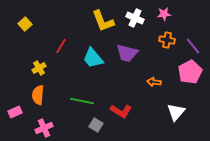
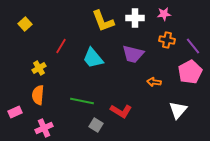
white cross: rotated 24 degrees counterclockwise
purple trapezoid: moved 6 px right, 1 px down
white triangle: moved 2 px right, 2 px up
